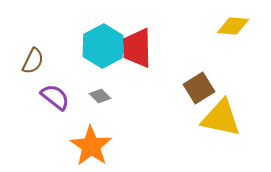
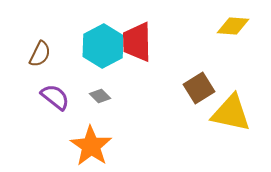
red trapezoid: moved 6 px up
brown semicircle: moved 7 px right, 7 px up
yellow triangle: moved 10 px right, 5 px up
